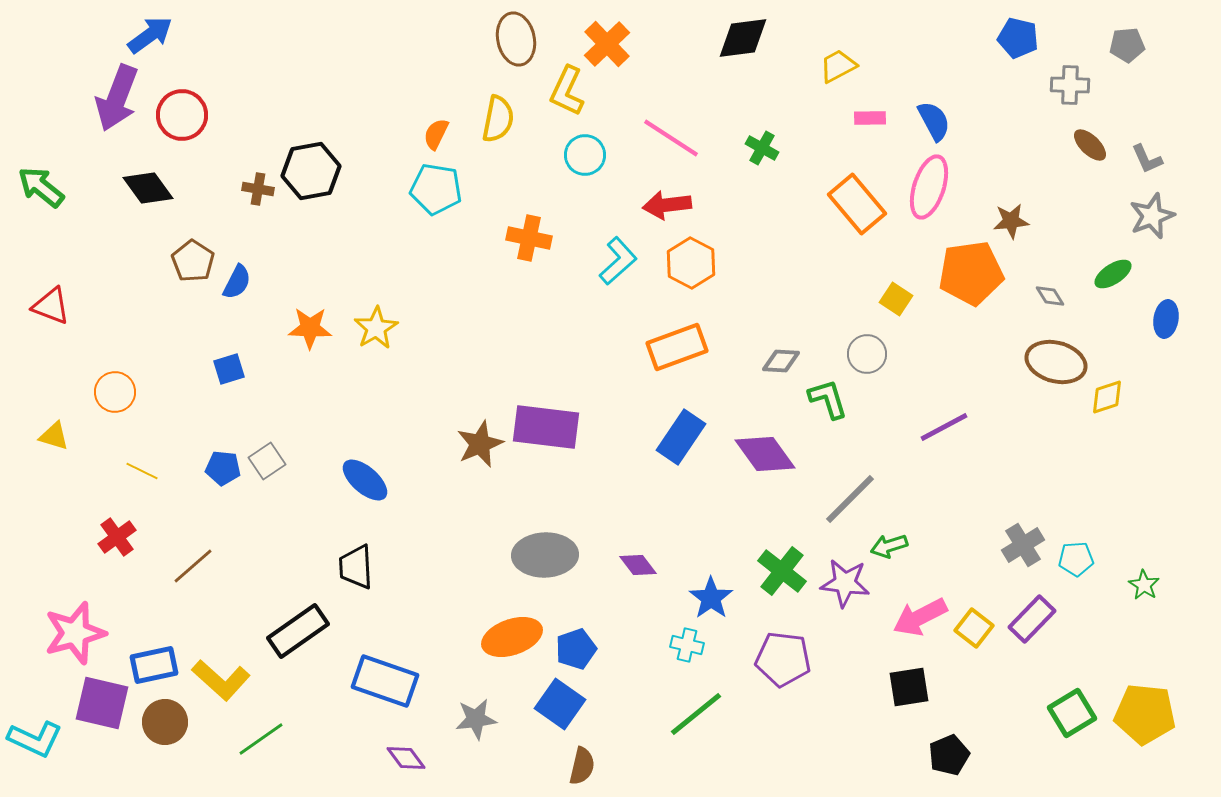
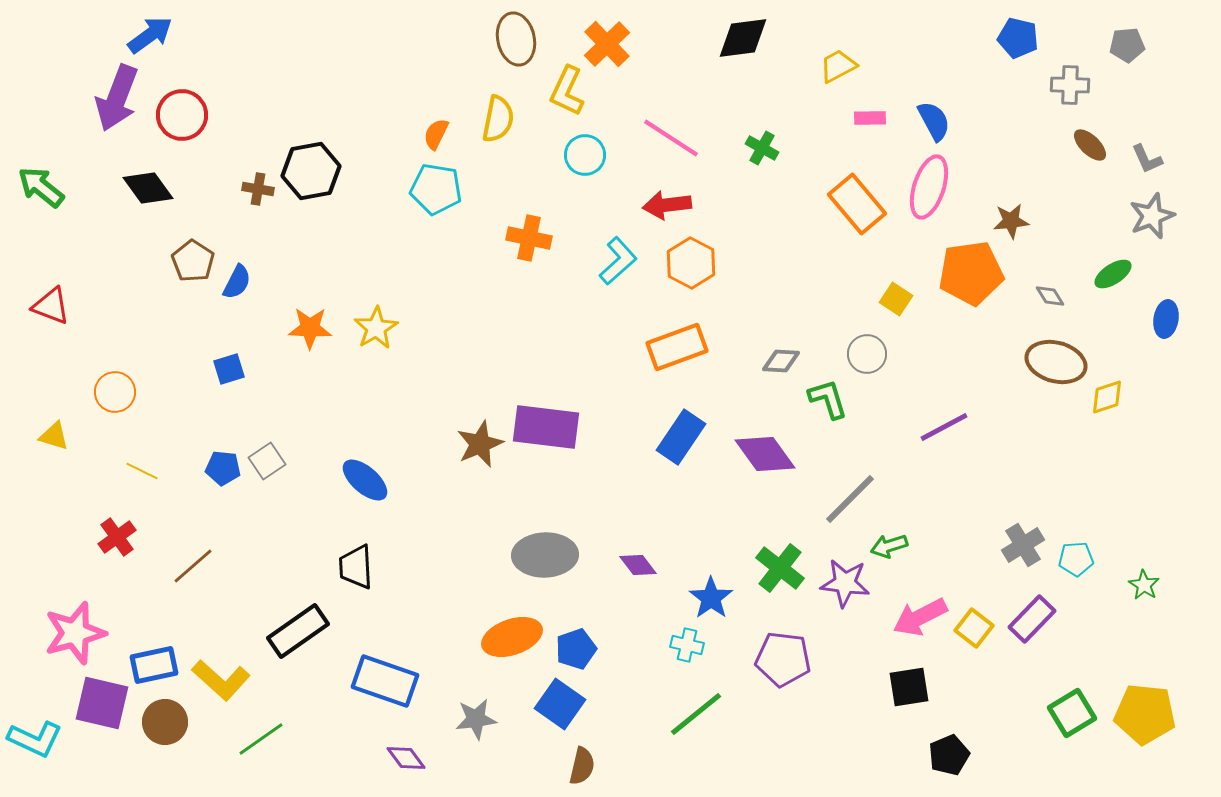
green cross at (782, 571): moved 2 px left, 3 px up
